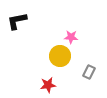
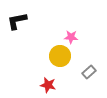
gray rectangle: rotated 24 degrees clockwise
red star: rotated 21 degrees clockwise
